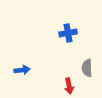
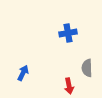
blue arrow: moved 1 px right, 3 px down; rotated 56 degrees counterclockwise
